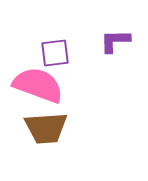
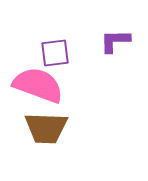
brown trapezoid: rotated 6 degrees clockwise
